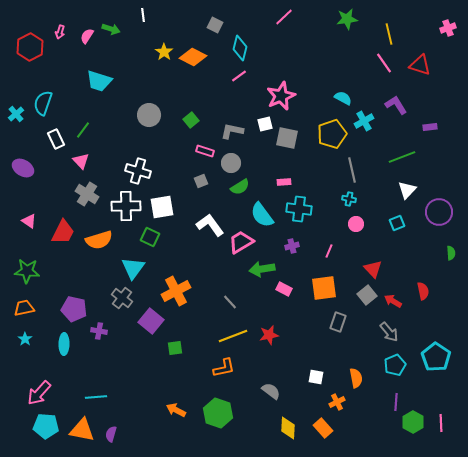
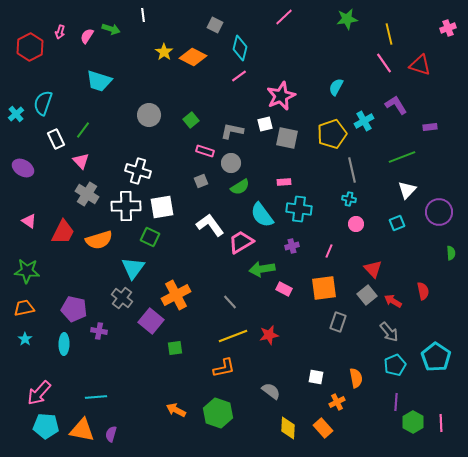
cyan semicircle at (343, 98): moved 7 px left, 11 px up; rotated 90 degrees counterclockwise
orange cross at (176, 291): moved 4 px down
